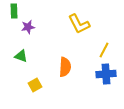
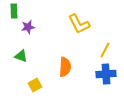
yellow line: moved 1 px right
